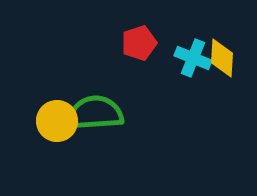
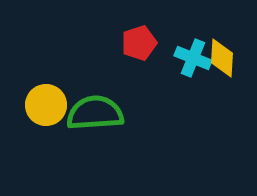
yellow circle: moved 11 px left, 16 px up
